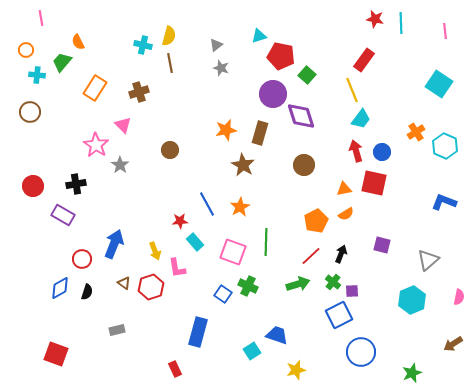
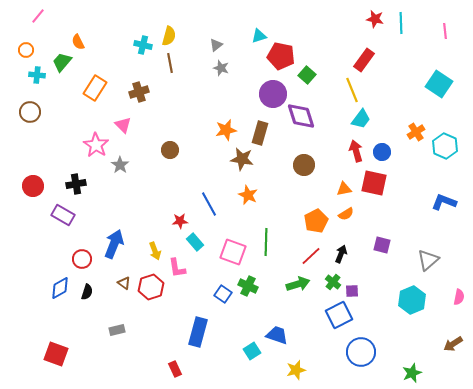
pink line at (41, 18): moved 3 px left, 2 px up; rotated 49 degrees clockwise
brown star at (243, 165): moved 1 px left, 6 px up; rotated 20 degrees counterclockwise
blue line at (207, 204): moved 2 px right
orange star at (240, 207): moved 8 px right, 12 px up; rotated 18 degrees counterclockwise
